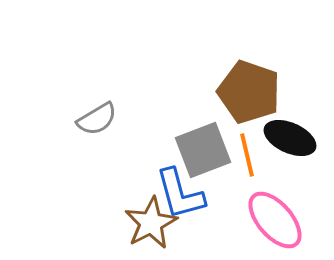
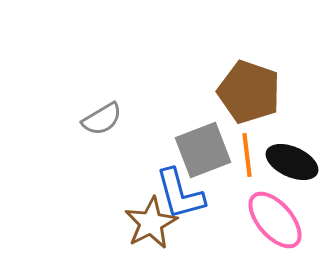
gray semicircle: moved 5 px right
black ellipse: moved 2 px right, 24 px down
orange line: rotated 6 degrees clockwise
